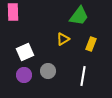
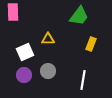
yellow triangle: moved 15 px left; rotated 32 degrees clockwise
white line: moved 4 px down
